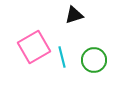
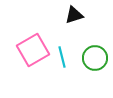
pink square: moved 1 px left, 3 px down
green circle: moved 1 px right, 2 px up
